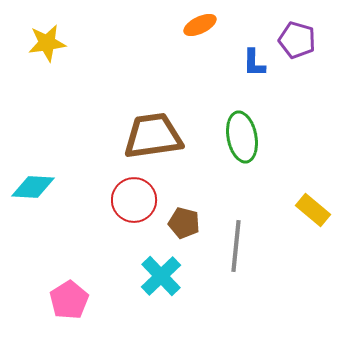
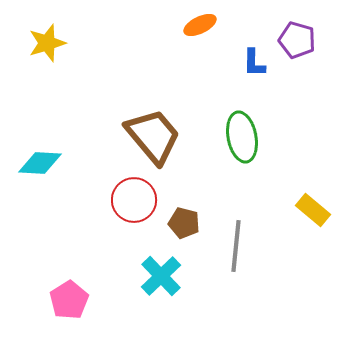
yellow star: rotated 9 degrees counterclockwise
brown trapezoid: rotated 58 degrees clockwise
cyan diamond: moved 7 px right, 24 px up
